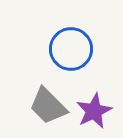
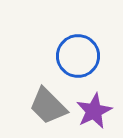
blue circle: moved 7 px right, 7 px down
